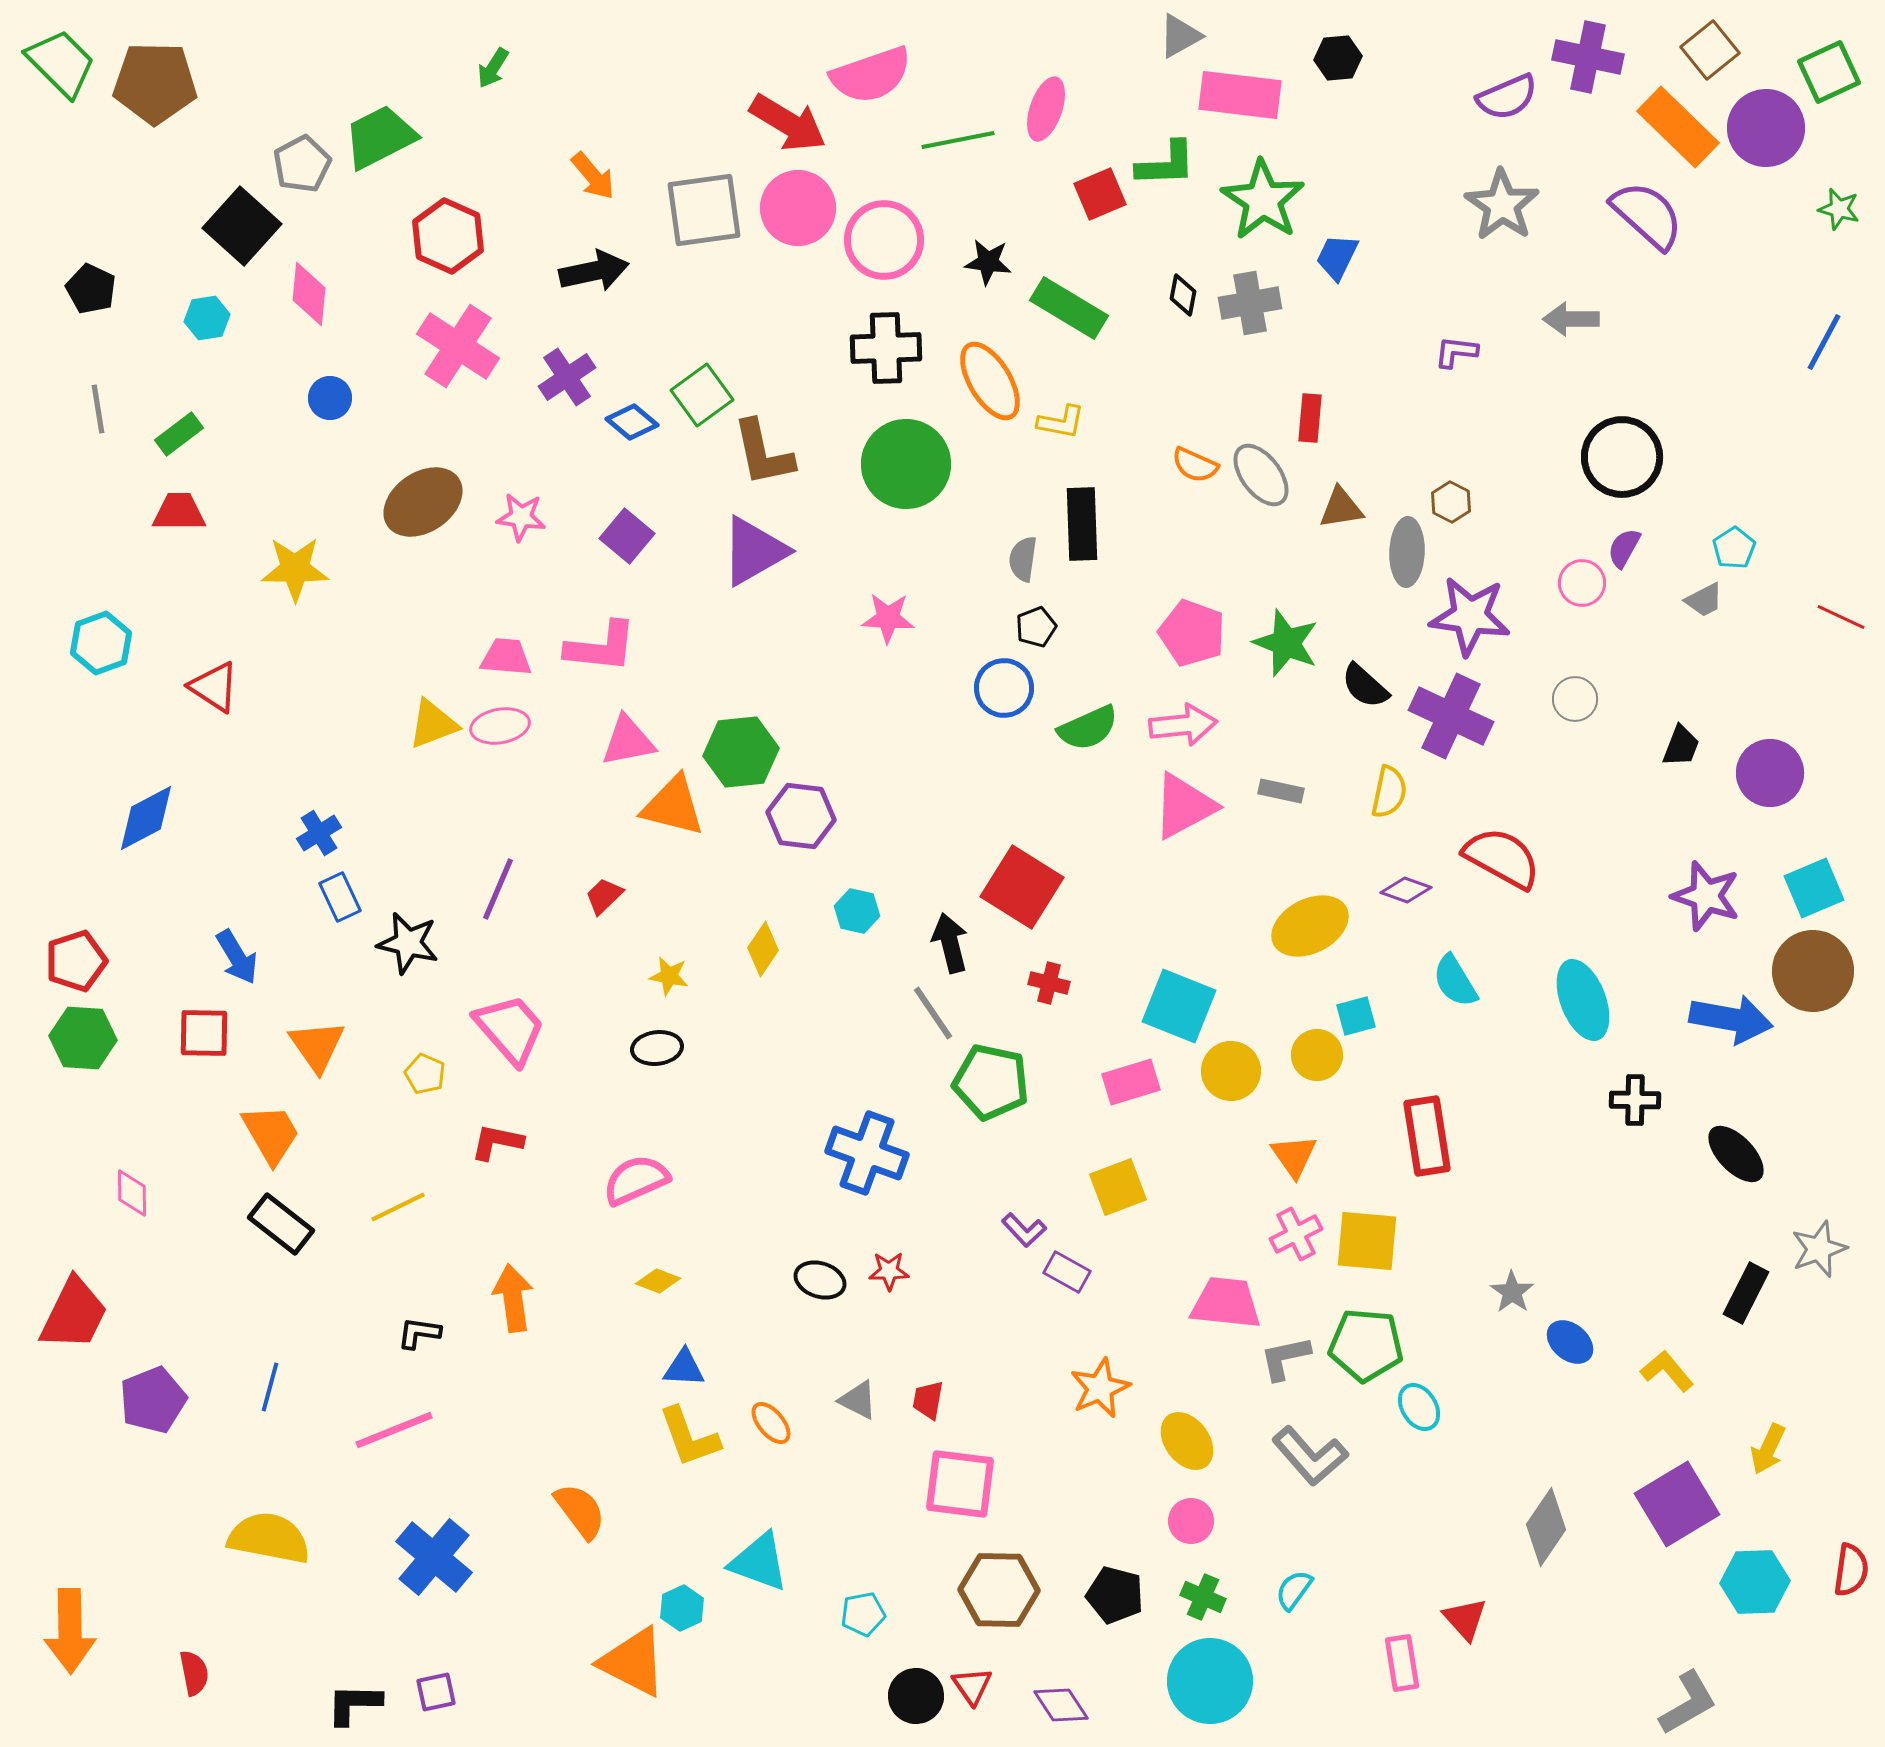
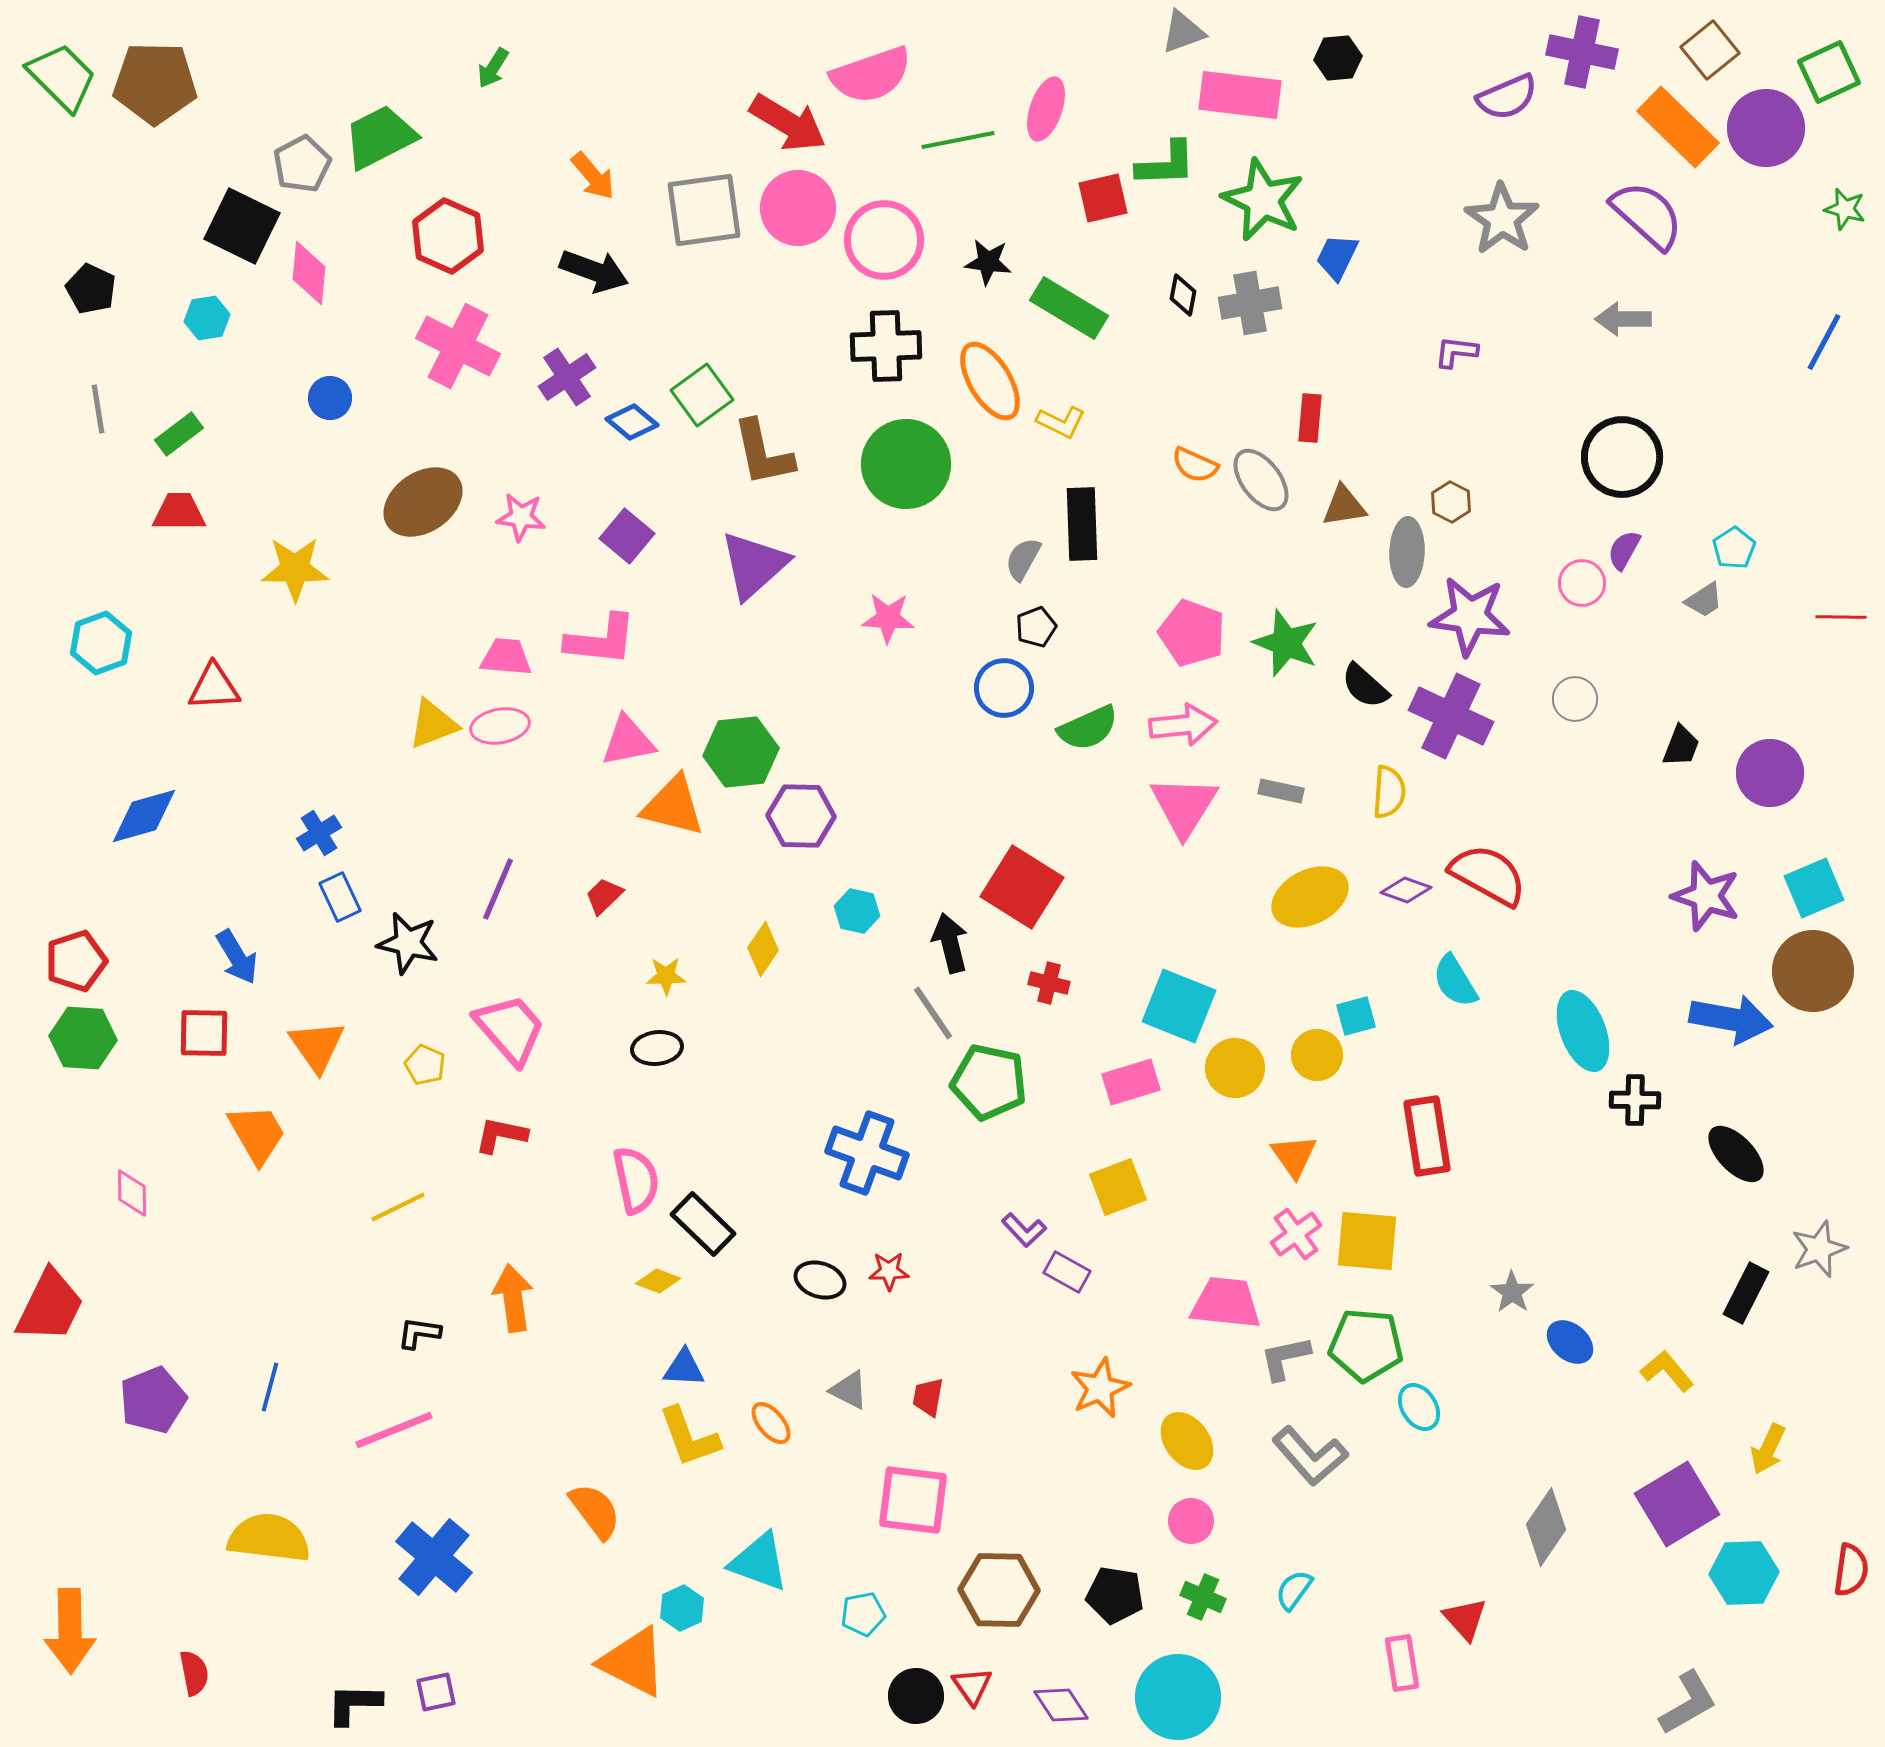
gray triangle at (1180, 36): moved 3 px right, 4 px up; rotated 9 degrees clockwise
purple cross at (1588, 57): moved 6 px left, 5 px up
green trapezoid at (61, 63): moved 1 px right, 14 px down
red square at (1100, 194): moved 3 px right, 4 px down; rotated 10 degrees clockwise
green star at (1263, 200): rotated 8 degrees counterclockwise
gray star at (1502, 205): moved 14 px down
green star at (1839, 209): moved 6 px right
black square at (242, 226): rotated 16 degrees counterclockwise
black arrow at (594, 271): rotated 32 degrees clockwise
pink diamond at (309, 294): moved 21 px up
gray arrow at (1571, 319): moved 52 px right
pink cross at (458, 346): rotated 6 degrees counterclockwise
black cross at (886, 348): moved 2 px up
yellow L-shape at (1061, 422): rotated 15 degrees clockwise
gray ellipse at (1261, 475): moved 5 px down
brown triangle at (1341, 508): moved 3 px right, 2 px up
purple semicircle at (1624, 548): moved 2 px down
purple triangle at (754, 551): moved 14 px down; rotated 12 degrees counterclockwise
gray semicircle at (1023, 559): rotated 21 degrees clockwise
gray trapezoid at (1704, 600): rotated 6 degrees counterclockwise
red line at (1841, 617): rotated 24 degrees counterclockwise
pink L-shape at (601, 647): moved 7 px up
red triangle at (214, 687): rotated 36 degrees counterclockwise
yellow semicircle at (1389, 792): rotated 8 degrees counterclockwise
pink triangle at (1184, 806): rotated 30 degrees counterclockwise
purple hexagon at (801, 816): rotated 6 degrees counterclockwise
blue diamond at (146, 818): moved 2 px left, 2 px up; rotated 12 degrees clockwise
red semicircle at (1502, 858): moved 14 px left, 17 px down
yellow ellipse at (1310, 926): moved 29 px up
yellow star at (669, 976): moved 3 px left; rotated 12 degrees counterclockwise
cyan ellipse at (1583, 1000): moved 31 px down
yellow circle at (1231, 1071): moved 4 px right, 3 px up
yellow pentagon at (425, 1074): moved 9 px up
green pentagon at (991, 1082): moved 2 px left
orange trapezoid at (271, 1134): moved 14 px left
red L-shape at (497, 1142): moved 4 px right, 7 px up
pink semicircle at (636, 1180): rotated 102 degrees clockwise
black rectangle at (281, 1224): moved 422 px right; rotated 6 degrees clockwise
pink cross at (1296, 1234): rotated 9 degrees counterclockwise
red trapezoid at (74, 1314): moved 24 px left, 8 px up
gray triangle at (858, 1400): moved 9 px left, 10 px up
red trapezoid at (928, 1400): moved 3 px up
pink square at (960, 1484): moved 47 px left, 16 px down
orange semicircle at (580, 1511): moved 15 px right
yellow semicircle at (269, 1538): rotated 4 degrees counterclockwise
cyan hexagon at (1755, 1582): moved 11 px left, 9 px up
black pentagon at (1115, 1595): rotated 6 degrees counterclockwise
cyan circle at (1210, 1681): moved 32 px left, 16 px down
